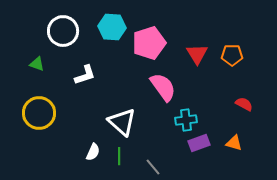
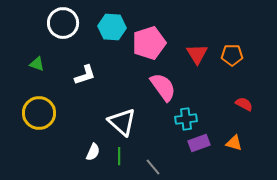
white circle: moved 8 px up
cyan cross: moved 1 px up
